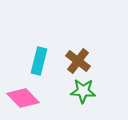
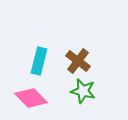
green star: rotated 10 degrees clockwise
pink diamond: moved 8 px right
